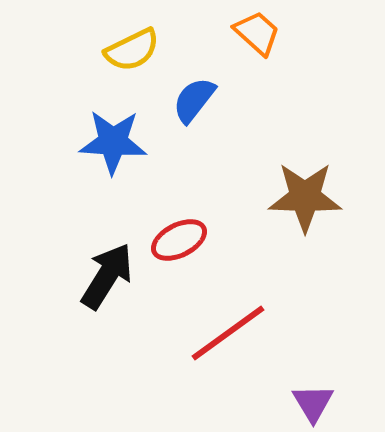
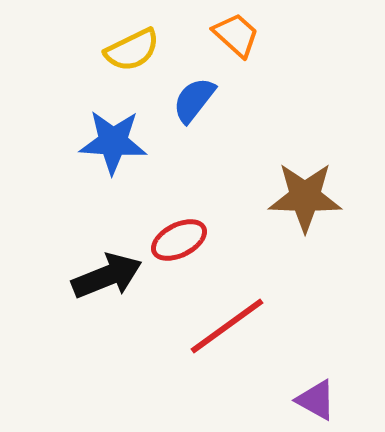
orange trapezoid: moved 21 px left, 2 px down
black arrow: rotated 36 degrees clockwise
red line: moved 1 px left, 7 px up
purple triangle: moved 3 px right, 3 px up; rotated 30 degrees counterclockwise
